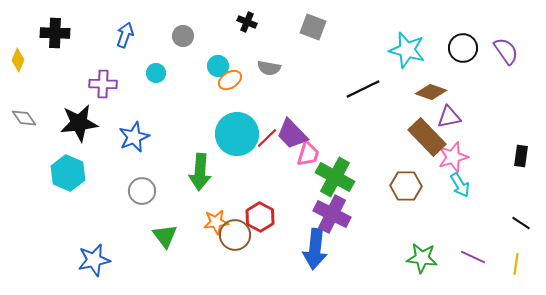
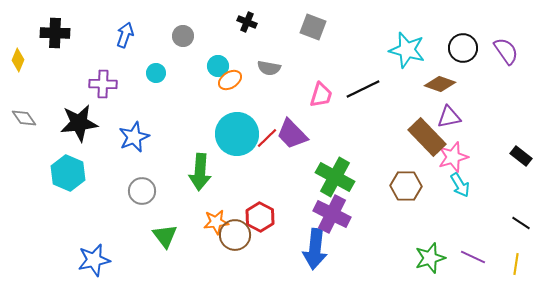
brown diamond at (431, 92): moved 9 px right, 8 px up
pink trapezoid at (308, 154): moved 13 px right, 59 px up
black rectangle at (521, 156): rotated 60 degrees counterclockwise
green star at (422, 258): moved 8 px right; rotated 24 degrees counterclockwise
